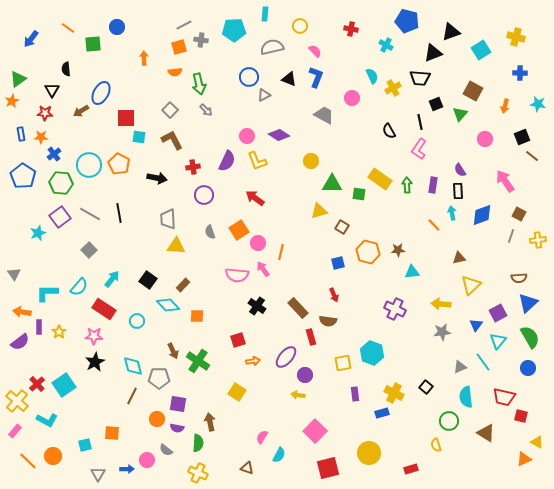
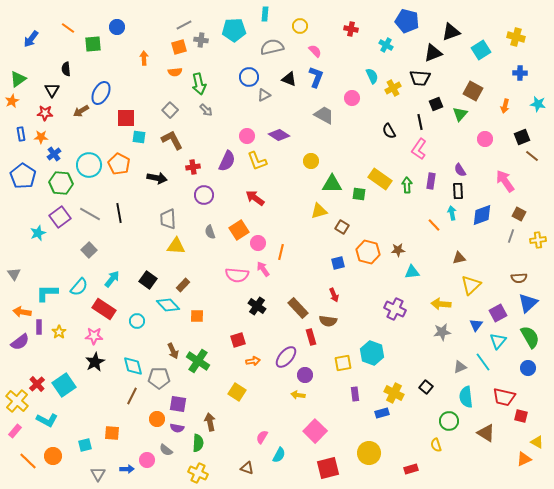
purple rectangle at (433, 185): moved 2 px left, 4 px up
